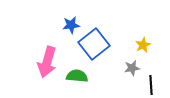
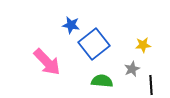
blue star: rotated 18 degrees clockwise
yellow star: rotated 21 degrees clockwise
pink arrow: rotated 60 degrees counterclockwise
gray star: moved 1 px down; rotated 14 degrees counterclockwise
green semicircle: moved 25 px right, 5 px down
